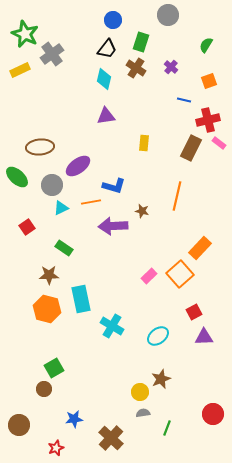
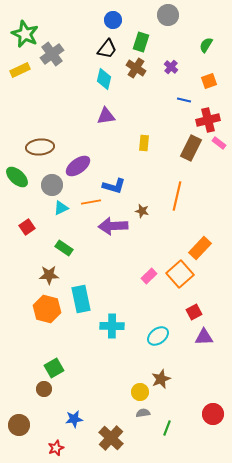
cyan cross at (112, 326): rotated 30 degrees counterclockwise
